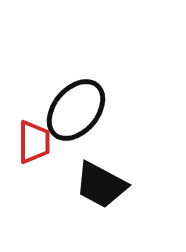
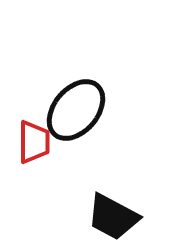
black trapezoid: moved 12 px right, 32 px down
